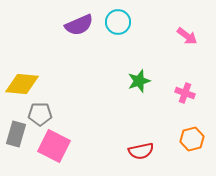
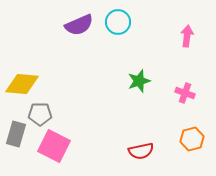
pink arrow: rotated 120 degrees counterclockwise
